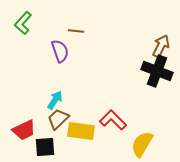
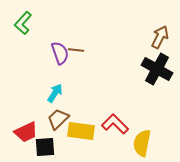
brown line: moved 19 px down
brown arrow: moved 1 px left, 9 px up
purple semicircle: moved 2 px down
black cross: moved 2 px up; rotated 8 degrees clockwise
cyan arrow: moved 7 px up
red L-shape: moved 2 px right, 4 px down
red trapezoid: moved 2 px right, 2 px down
yellow semicircle: moved 1 px up; rotated 20 degrees counterclockwise
